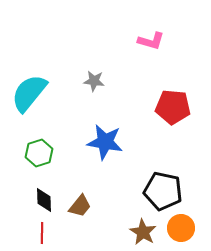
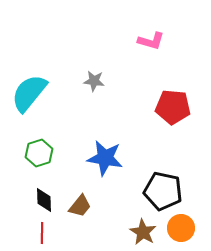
blue star: moved 16 px down
